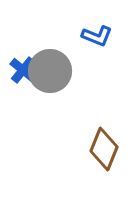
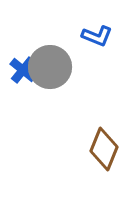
gray circle: moved 4 px up
